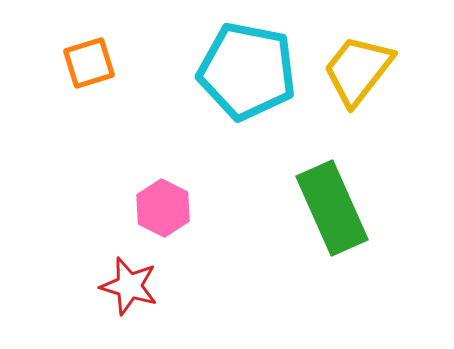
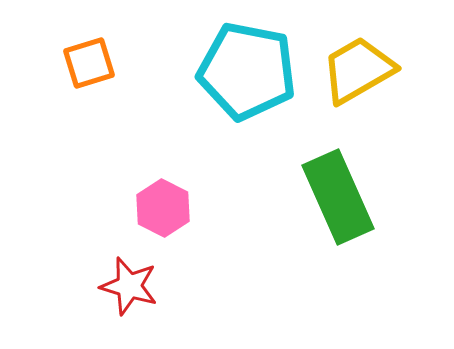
yellow trapezoid: rotated 22 degrees clockwise
green rectangle: moved 6 px right, 11 px up
